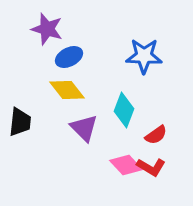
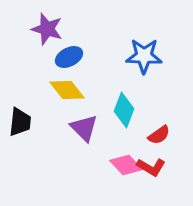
red semicircle: moved 3 px right
